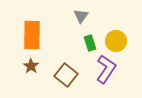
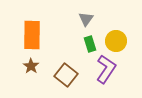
gray triangle: moved 5 px right, 3 px down
green rectangle: moved 1 px down
